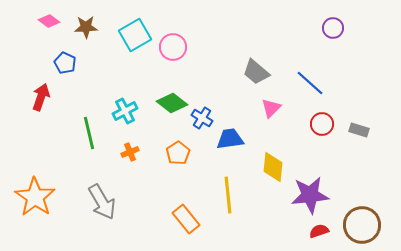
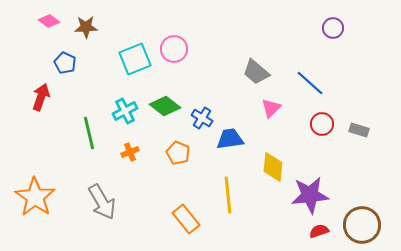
cyan square: moved 24 px down; rotated 8 degrees clockwise
pink circle: moved 1 px right, 2 px down
green diamond: moved 7 px left, 3 px down
orange pentagon: rotated 15 degrees counterclockwise
